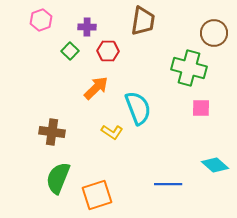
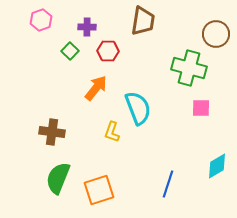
brown circle: moved 2 px right, 1 px down
orange arrow: rotated 8 degrees counterclockwise
yellow L-shape: rotated 75 degrees clockwise
cyan diamond: moved 2 px right, 1 px down; rotated 72 degrees counterclockwise
blue line: rotated 72 degrees counterclockwise
orange square: moved 2 px right, 5 px up
